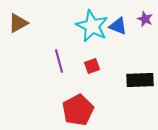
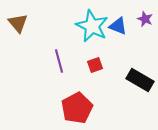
brown triangle: rotated 40 degrees counterclockwise
red square: moved 3 px right, 1 px up
black rectangle: rotated 32 degrees clockwise
red pentagon: moved 1 px left, 2 px up
